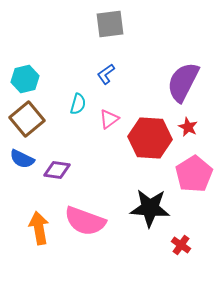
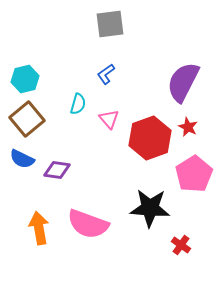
pink triangle: rotated 35 degrees counterclockwise
red hexagon: rotated 24 degrees counterclockwise
pink semicircle: moved 3 px right, 3 px down
